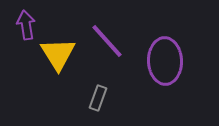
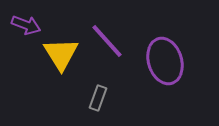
purple arrow: rotated 120 degrees clockwise
yellow triangle: moved 3 px right
purple ellipse: rotated 15 degrees counterclockwise
